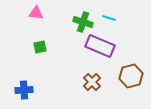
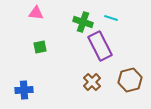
cyan line: moved 2 px right
purple rectangle: rotated 40 degrees clockwise
brown hexagon: moved 1 px left, 4 px down
